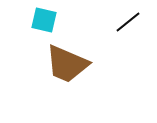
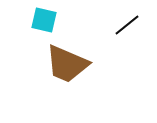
black line: moved 1 px left, 3 px down
